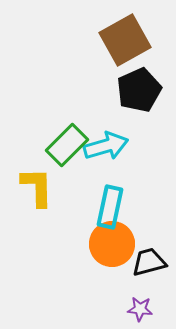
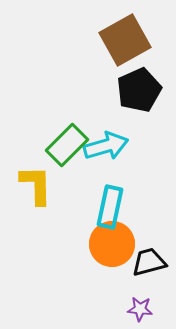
yellow L-shape: moved 1 px left, 2 px up
